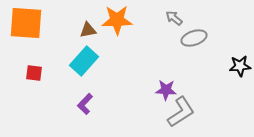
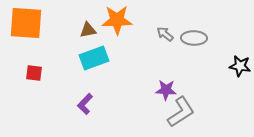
gray arrow: moved 9 px left, 16 px down
gray ellipse: rotated 20 degrees clockwise
cyan rectangle: moved 10 px right, 3 px up; rotated 28 degrees clockwise
black star: rotated 15 degrees clockwise
